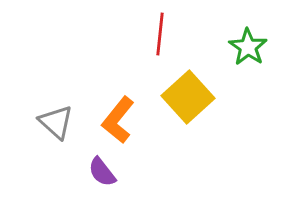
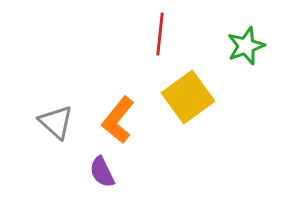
green star: moved 2 px left, 1 px up; rotated 18 degrees clockwise
yellow square: rotated 6 degrees clockwise
purple semicircle: rotated 12 degrees clockwise
